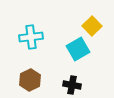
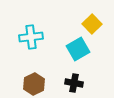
yellow square: moved 2 px up
brown hexagon: moved 4 px right, 4 px down
black cross: moved 2 px right, 2 px up
